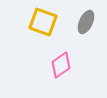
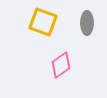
gray ellipse: moved 1 px right, 1 px down; rotated 25 degrees counterclockwise
